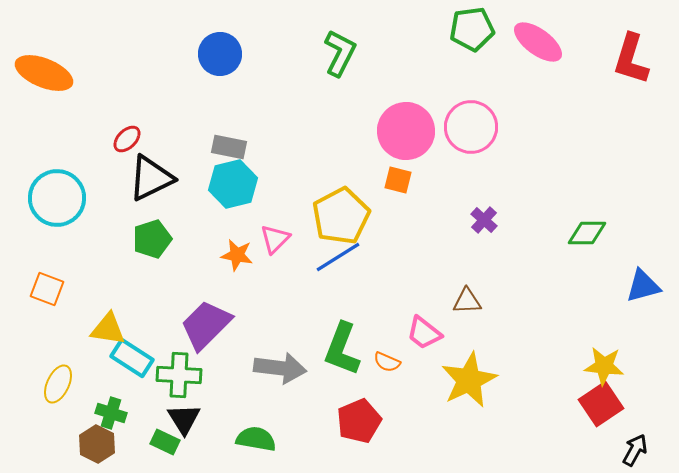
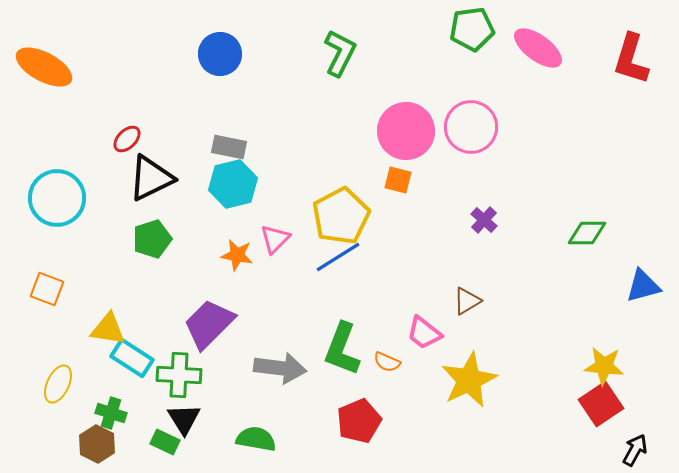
pink ellipse at (538, 42): moved 6 px down
orange ellipse at (44, 73): moved 6 px up; rotated 6 degrees clockwise
brown triangle at (467, 301): rotated 28 degrees counterclockwise
purple trapezoid at (206, 325): moved 3 px right, 1 px up
